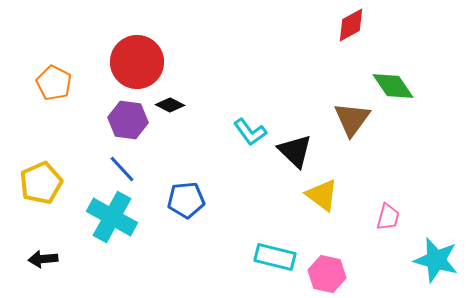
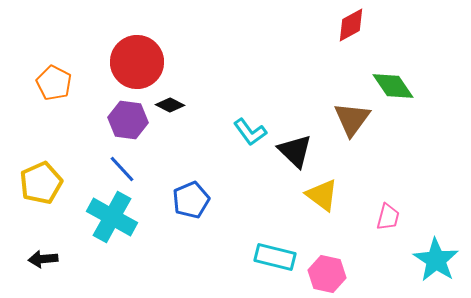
blue pentagon: moved 5 px right; rotated 18 degrees counterclockwise
cyan star: rotated 18 degrees clockwise
